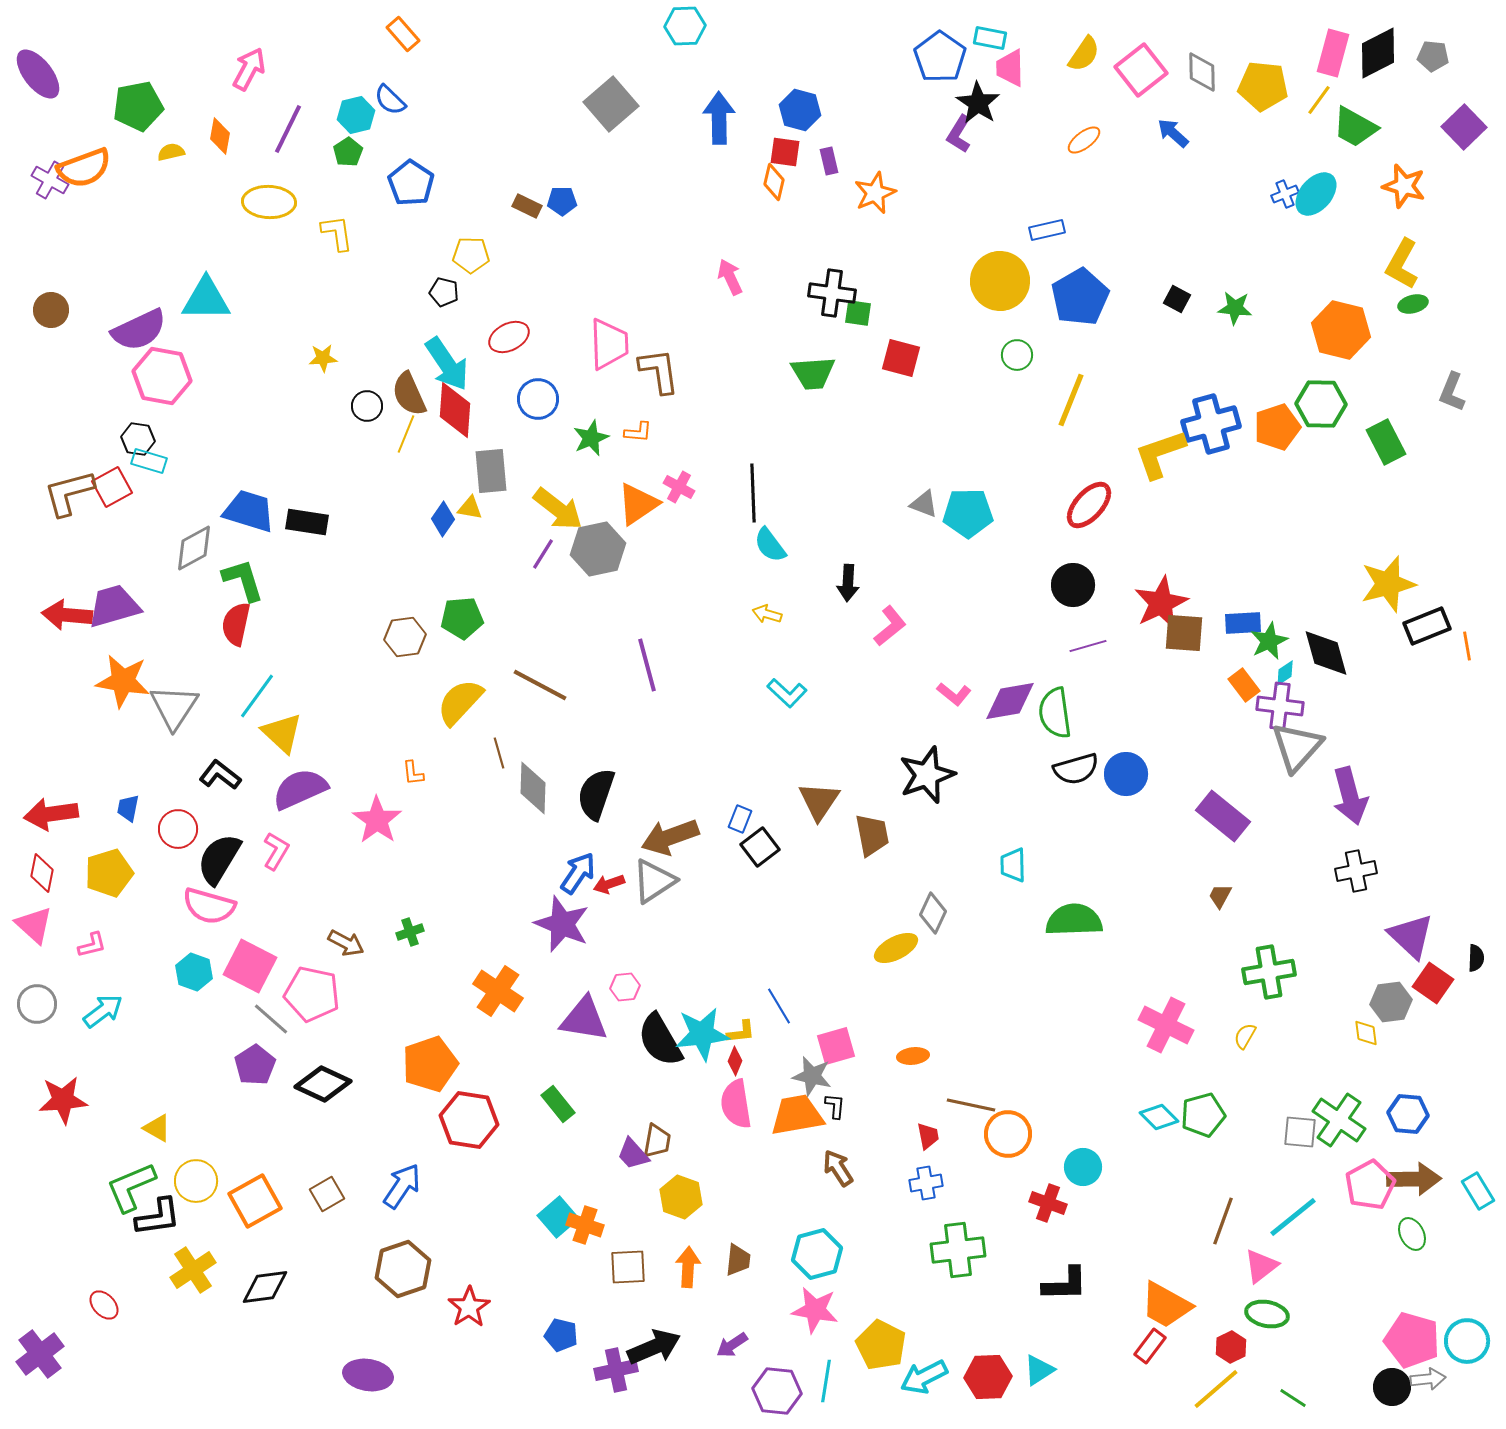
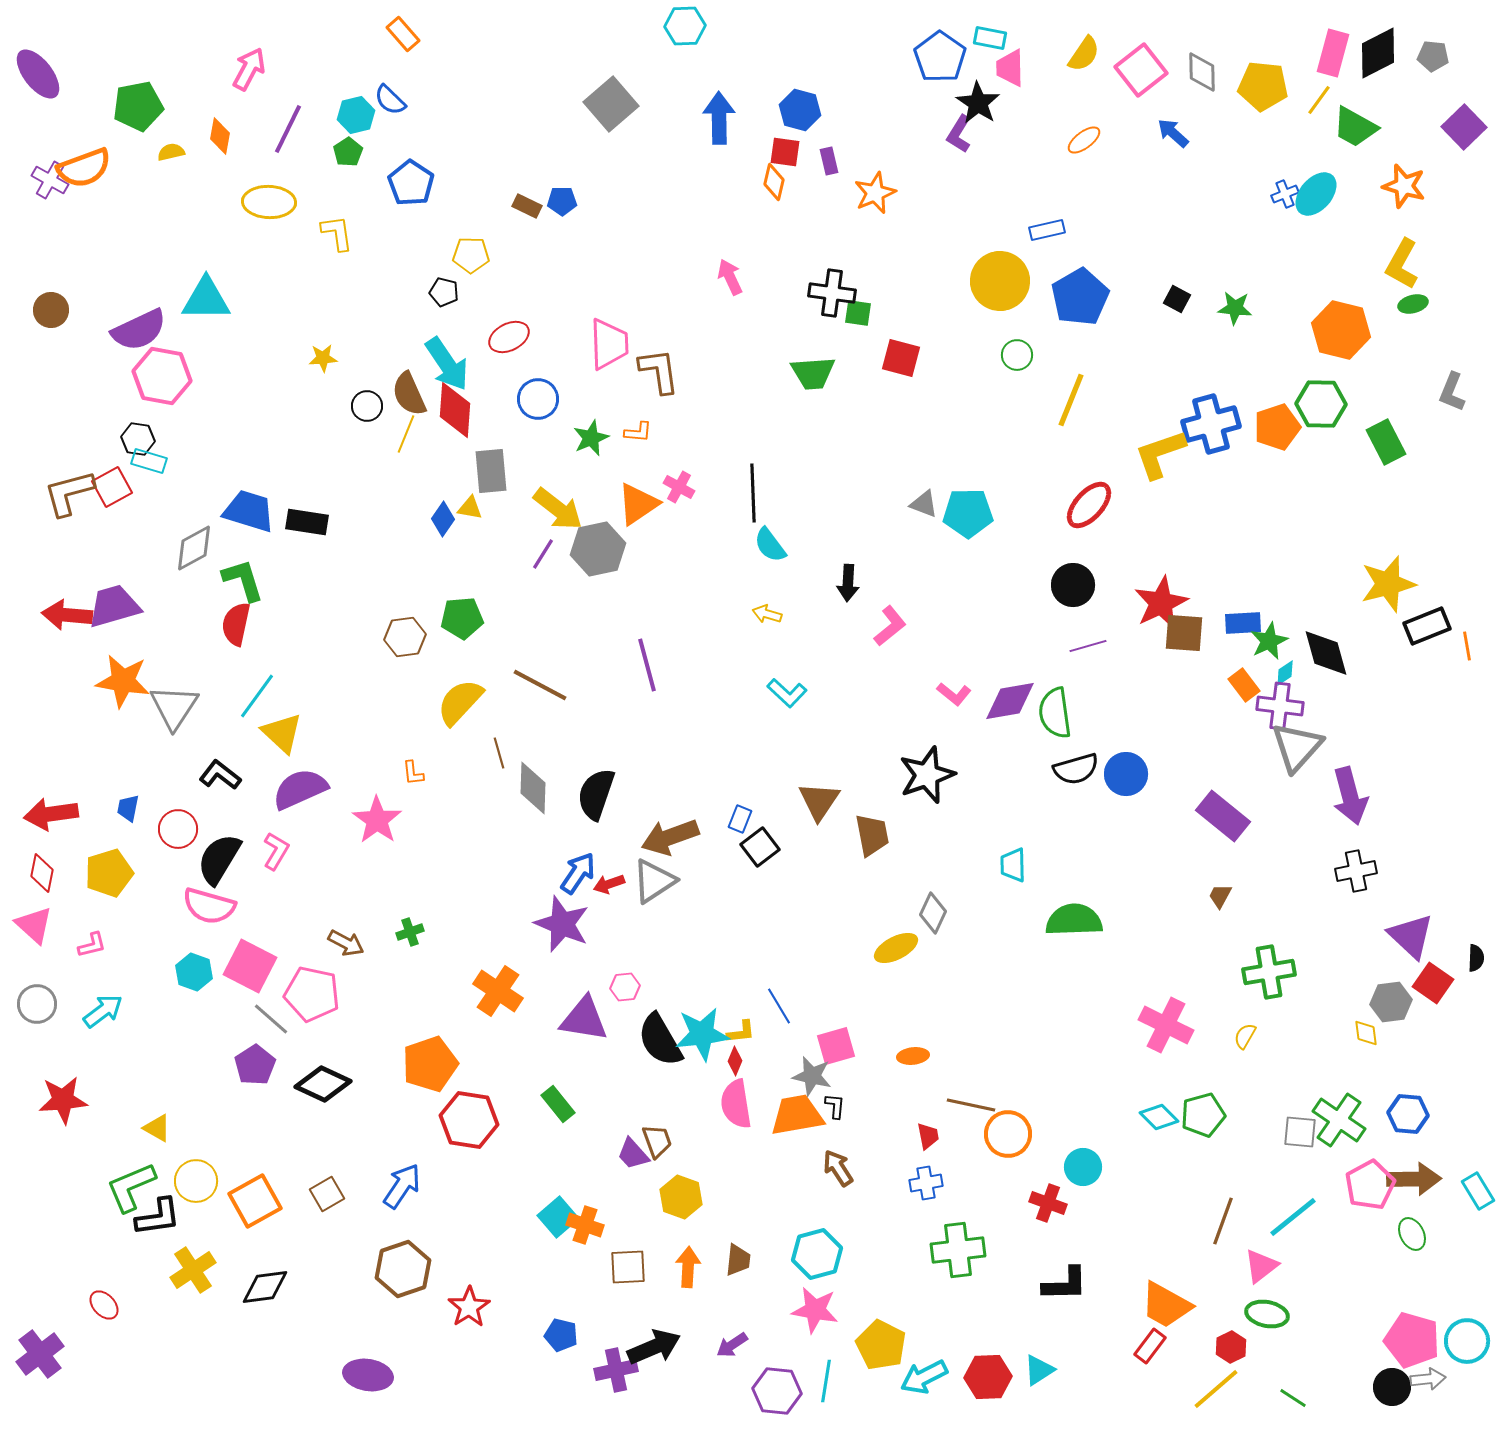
brown trapezoid at (657, 1141): rotated 30 degrees counterclockwise
